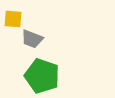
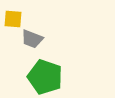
green pentagon: moved 3 px right, 1 px down
